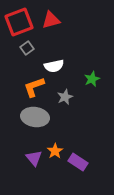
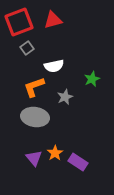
red triangle: moved 2 px right
orange star: moved 2 px down
